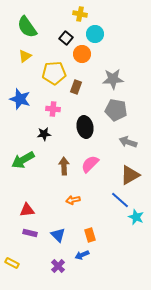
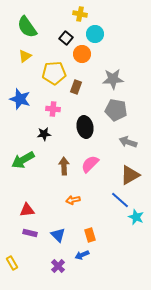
yellow rectangle: rotated 32 degrees clockwise
